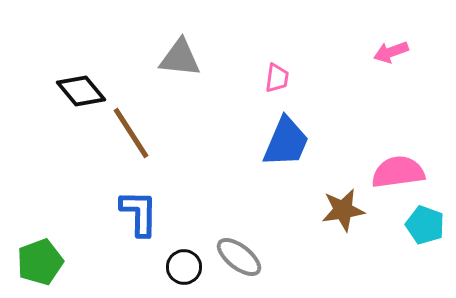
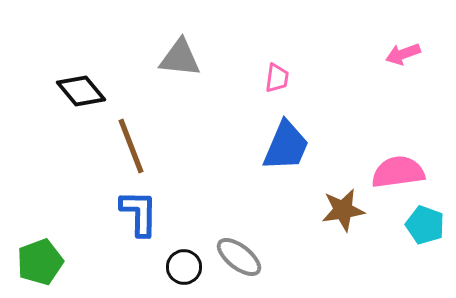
pink arrow: moved 12 px right, 2 px down
brown line: moved 13 px down; rotated 12 degrees clockwise
blue trapezoid: moved 4 px down
